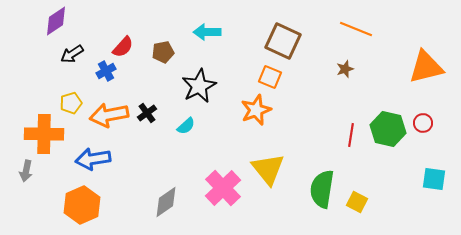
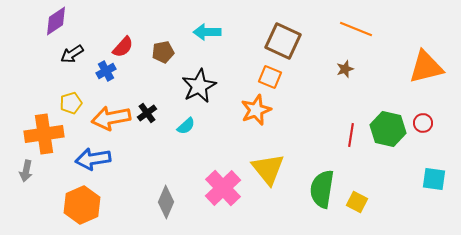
orange arrow: moved 2 px right, 3 px down
orange cross: rotated 9 degrees counterclockwise
gray diamond: rotated 32 degrees counterclockwise
